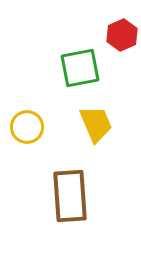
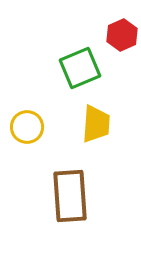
green square: rotated 12 degrees counterclockwise
yellow trapezoid: rotated 27 degrees clockwise
